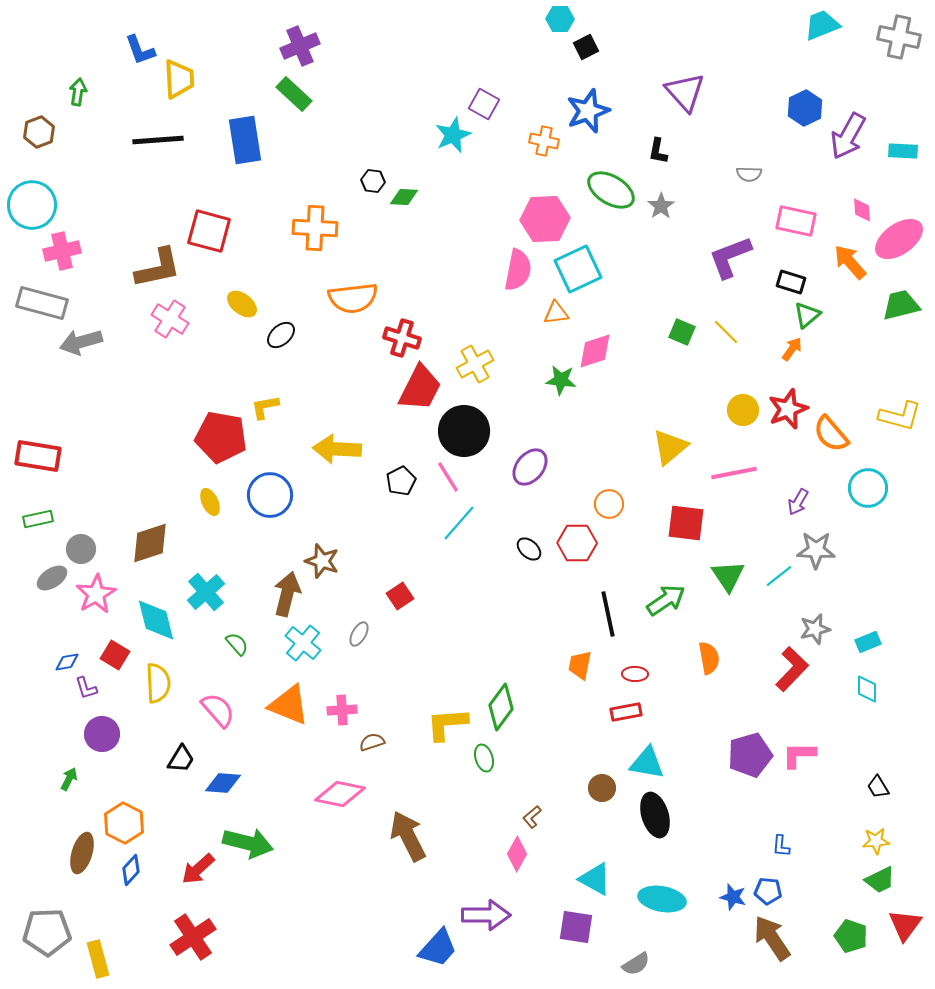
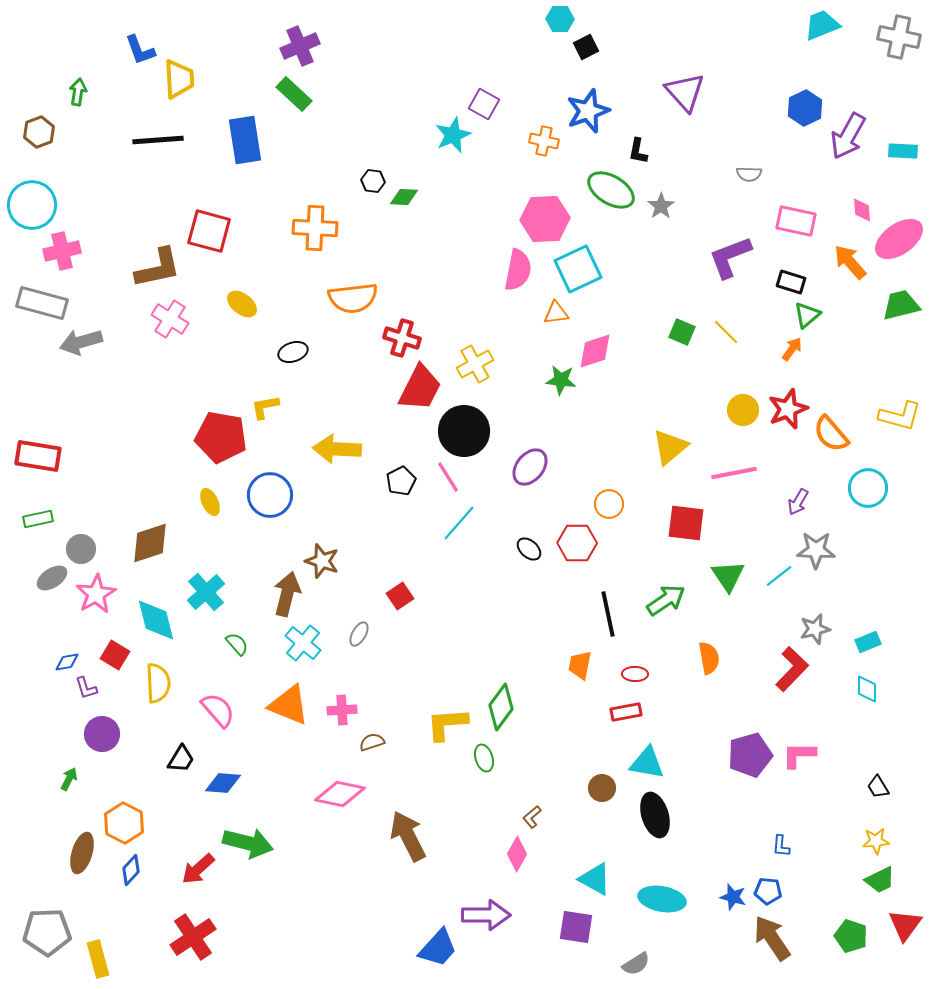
black L-shape at (658, 151): moved 20 px left
black ellipse at (281, 335): moved 12 px right, 17 px down; rotated 24 degrees clockwise
